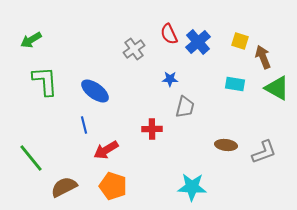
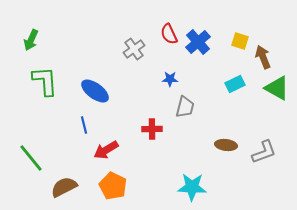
green arrow: rotated 35 degrees counterclockwise
cyan rectangle: rotated 36 degrees counterclockwise
orange pentagon: rotated 8 degrees clockwise
